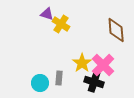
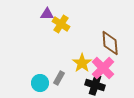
purple triangle: rotated 16 degrees counterclockwise
brown diamond: moved 6 px left, 13 px down
pink cross: moved 3 px down
gray rectangle: rotated 24 degrees clockwise
black cross: moved 1 px right, 3 px down
